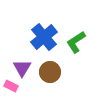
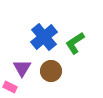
green L-shape: moved 1 px left, 1 px down
brown circle: moved 1 px right, 1 px up
pink rectangle: moved 1 px left, 1 px down
